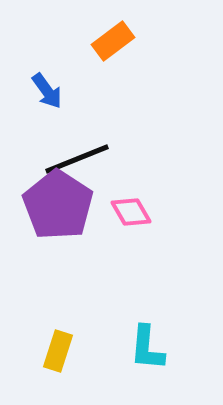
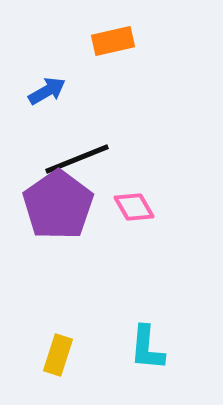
orange rectangle: rotated 24 degrees clockwise
blue arrow: rotated 84 degrees counterclockwise
purple pentagon: rotated 4 degrees clockwise
pink diamond: moved 3 px right, 5 px up
yellow rectangle: moved 4 px down
